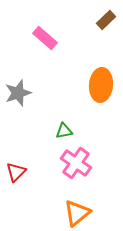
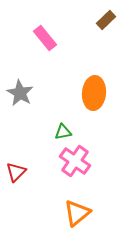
pink rectangle: rotated 10 degrees clockwise
orange ellipse: moved 7 px left, 8 px down
gray star: moved 2 px right; rotated 24 degrees counterclockwise
green triangle: moved 1 px left, 1 px down
pink cross: moved 1 px left, 2 px up
